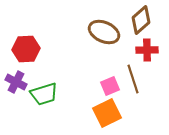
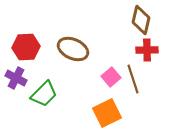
brown diamond: rotated 36 degrees counterclockwise
brown ellipse: moved 31 px left, 17 px down
red hexagon: moved 2 px up
purple cross: moved 4 px up
pink square: moved 1 px right, 9 px up; rotated 18 degrees counterclockwise
green trapezoid: rotated 28 degrees counterclockwise
